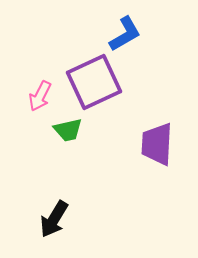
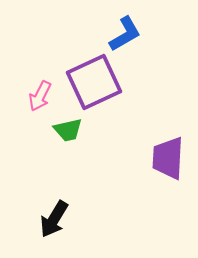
purple trapezoid: moved 11 px right, 14 px down
